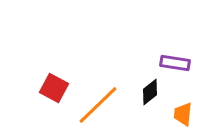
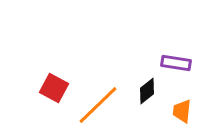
purple rectangle: moved 1 px right
black diamond: moved 3 px left, 1 px up
orange trapezoid: moved 1 px left, 3 px up
